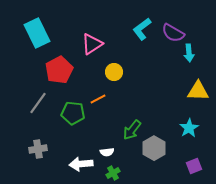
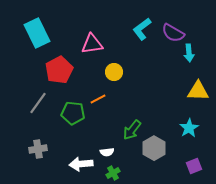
pink triangle: rotated 25 degrees clockwise
